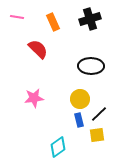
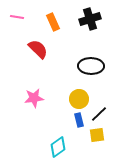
yellow circle: moved 1 px left
